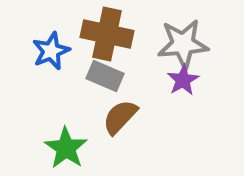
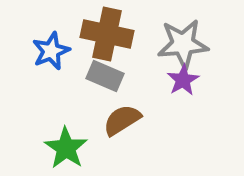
brown semicircle: moved 2 px right, 3 px down; rotated 15 degrees clockwise
